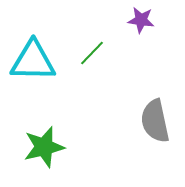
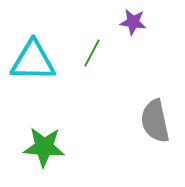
purple star: moved 8 px left, 2 px down
green line: rotated 16 degrees counterclockwise
green star: rotated 18 degrees clockwise
